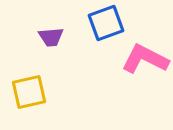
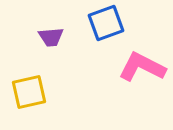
pink L-shape: moved 3 px left, 8 px down
